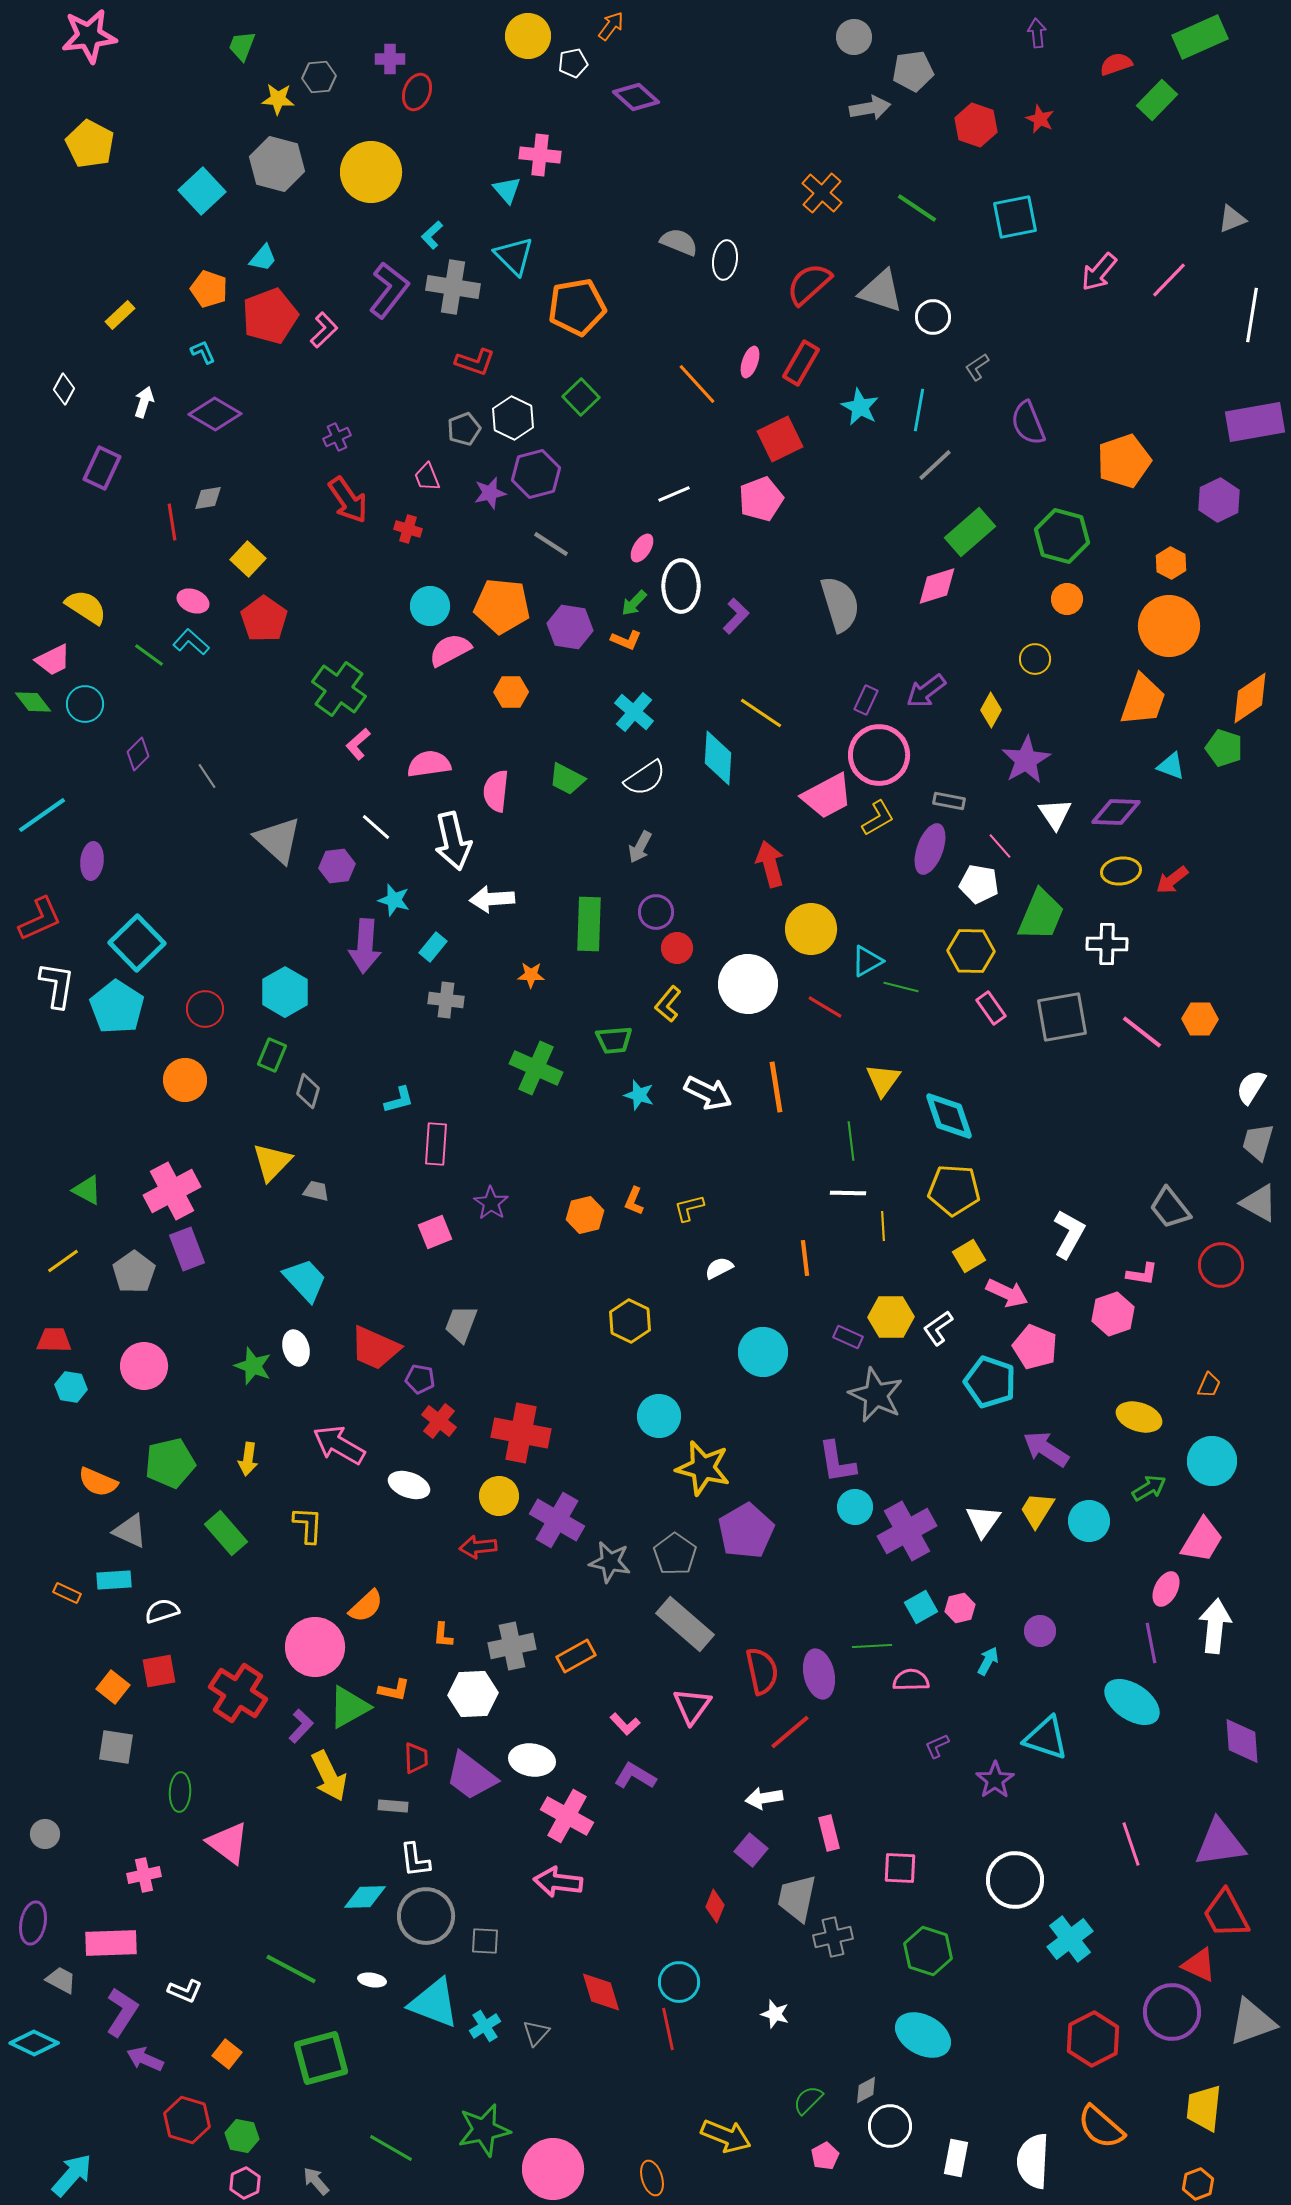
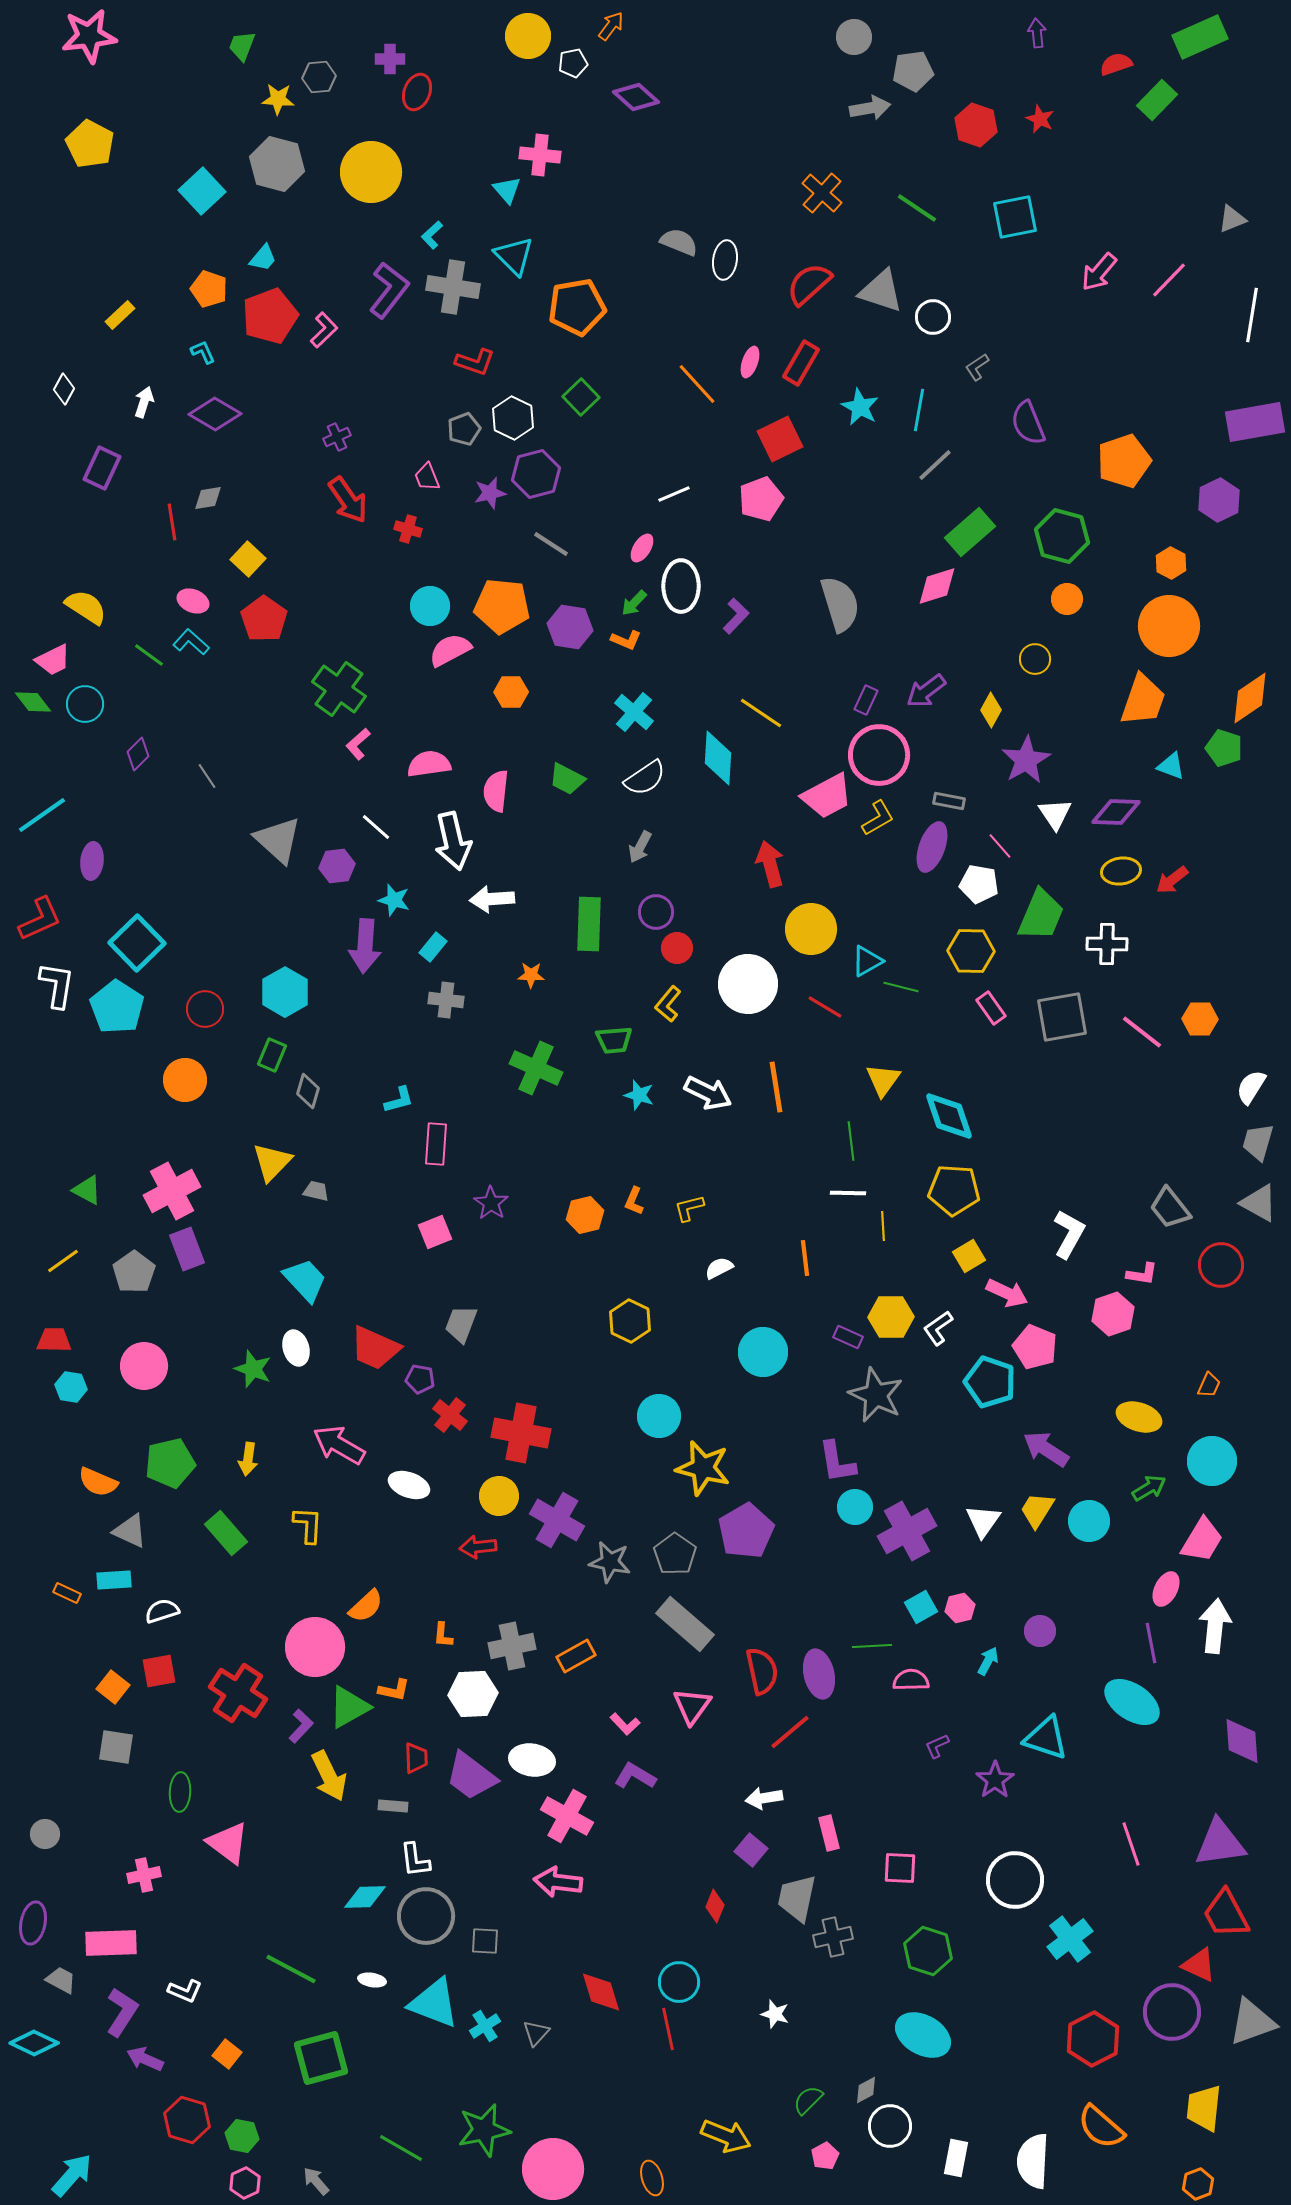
purple ellipse at (930, 849): moved 2 px right, 2 px up
green star at (253, 1366): moved 3 px down
red cross at (439, 1421): moved 11 px right, 6 px up
green line at (391, 2148): moved 10 px right
